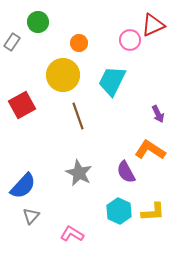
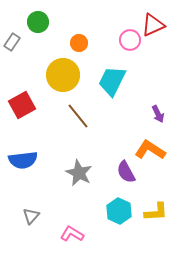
brown line: rotated 20 degrees counterclockwise
blue semicircle: moved 26 px up; rotated 40 degrees clockwise
yellow L-shape: moved 3 px right
